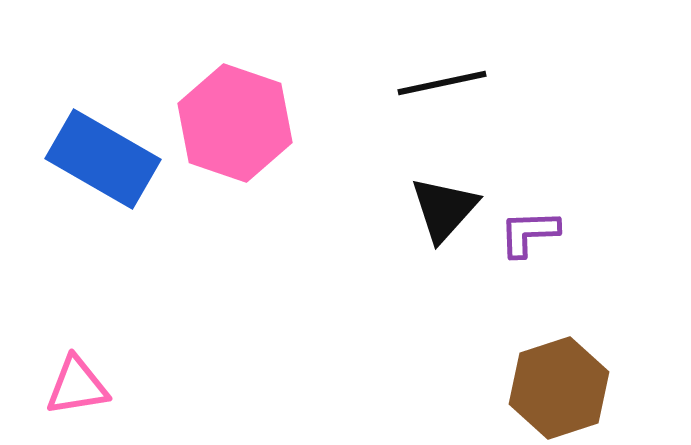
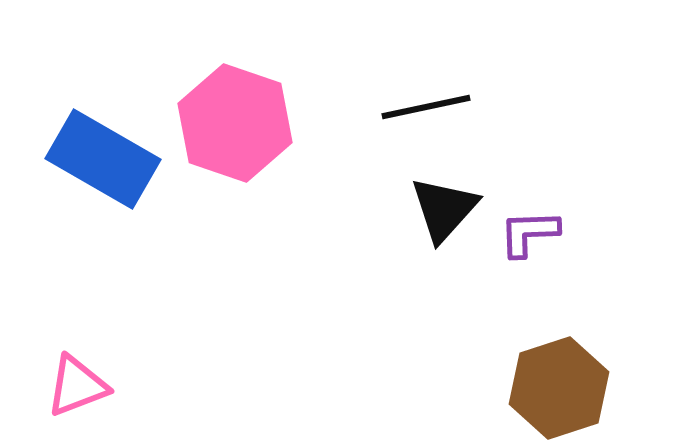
black line: moved 16 px left, 24 px down
pink triangle: rotated 12 degrees counterclockwise
